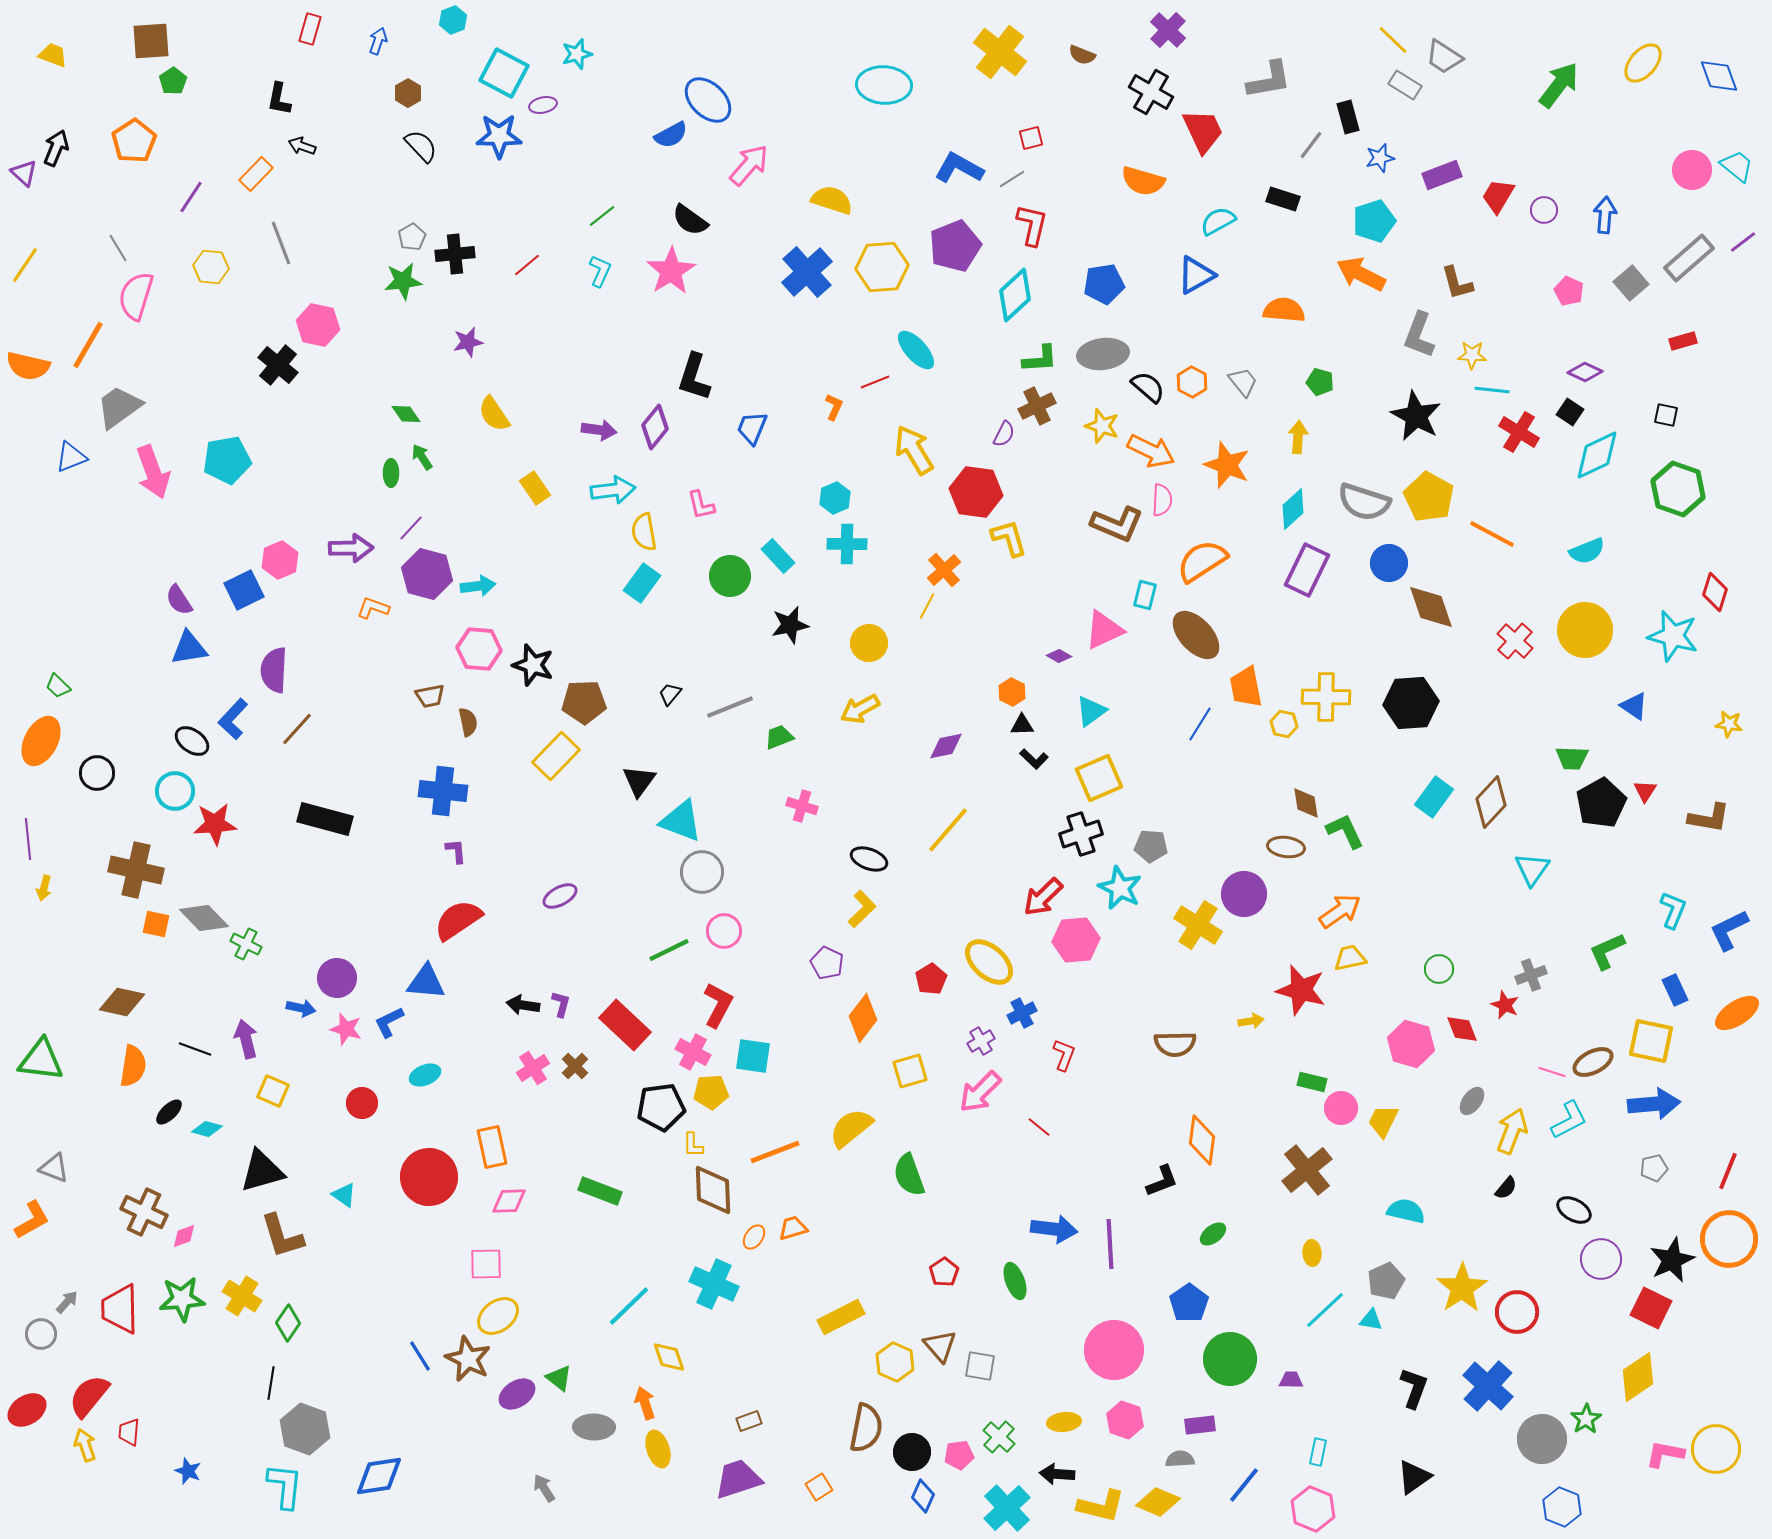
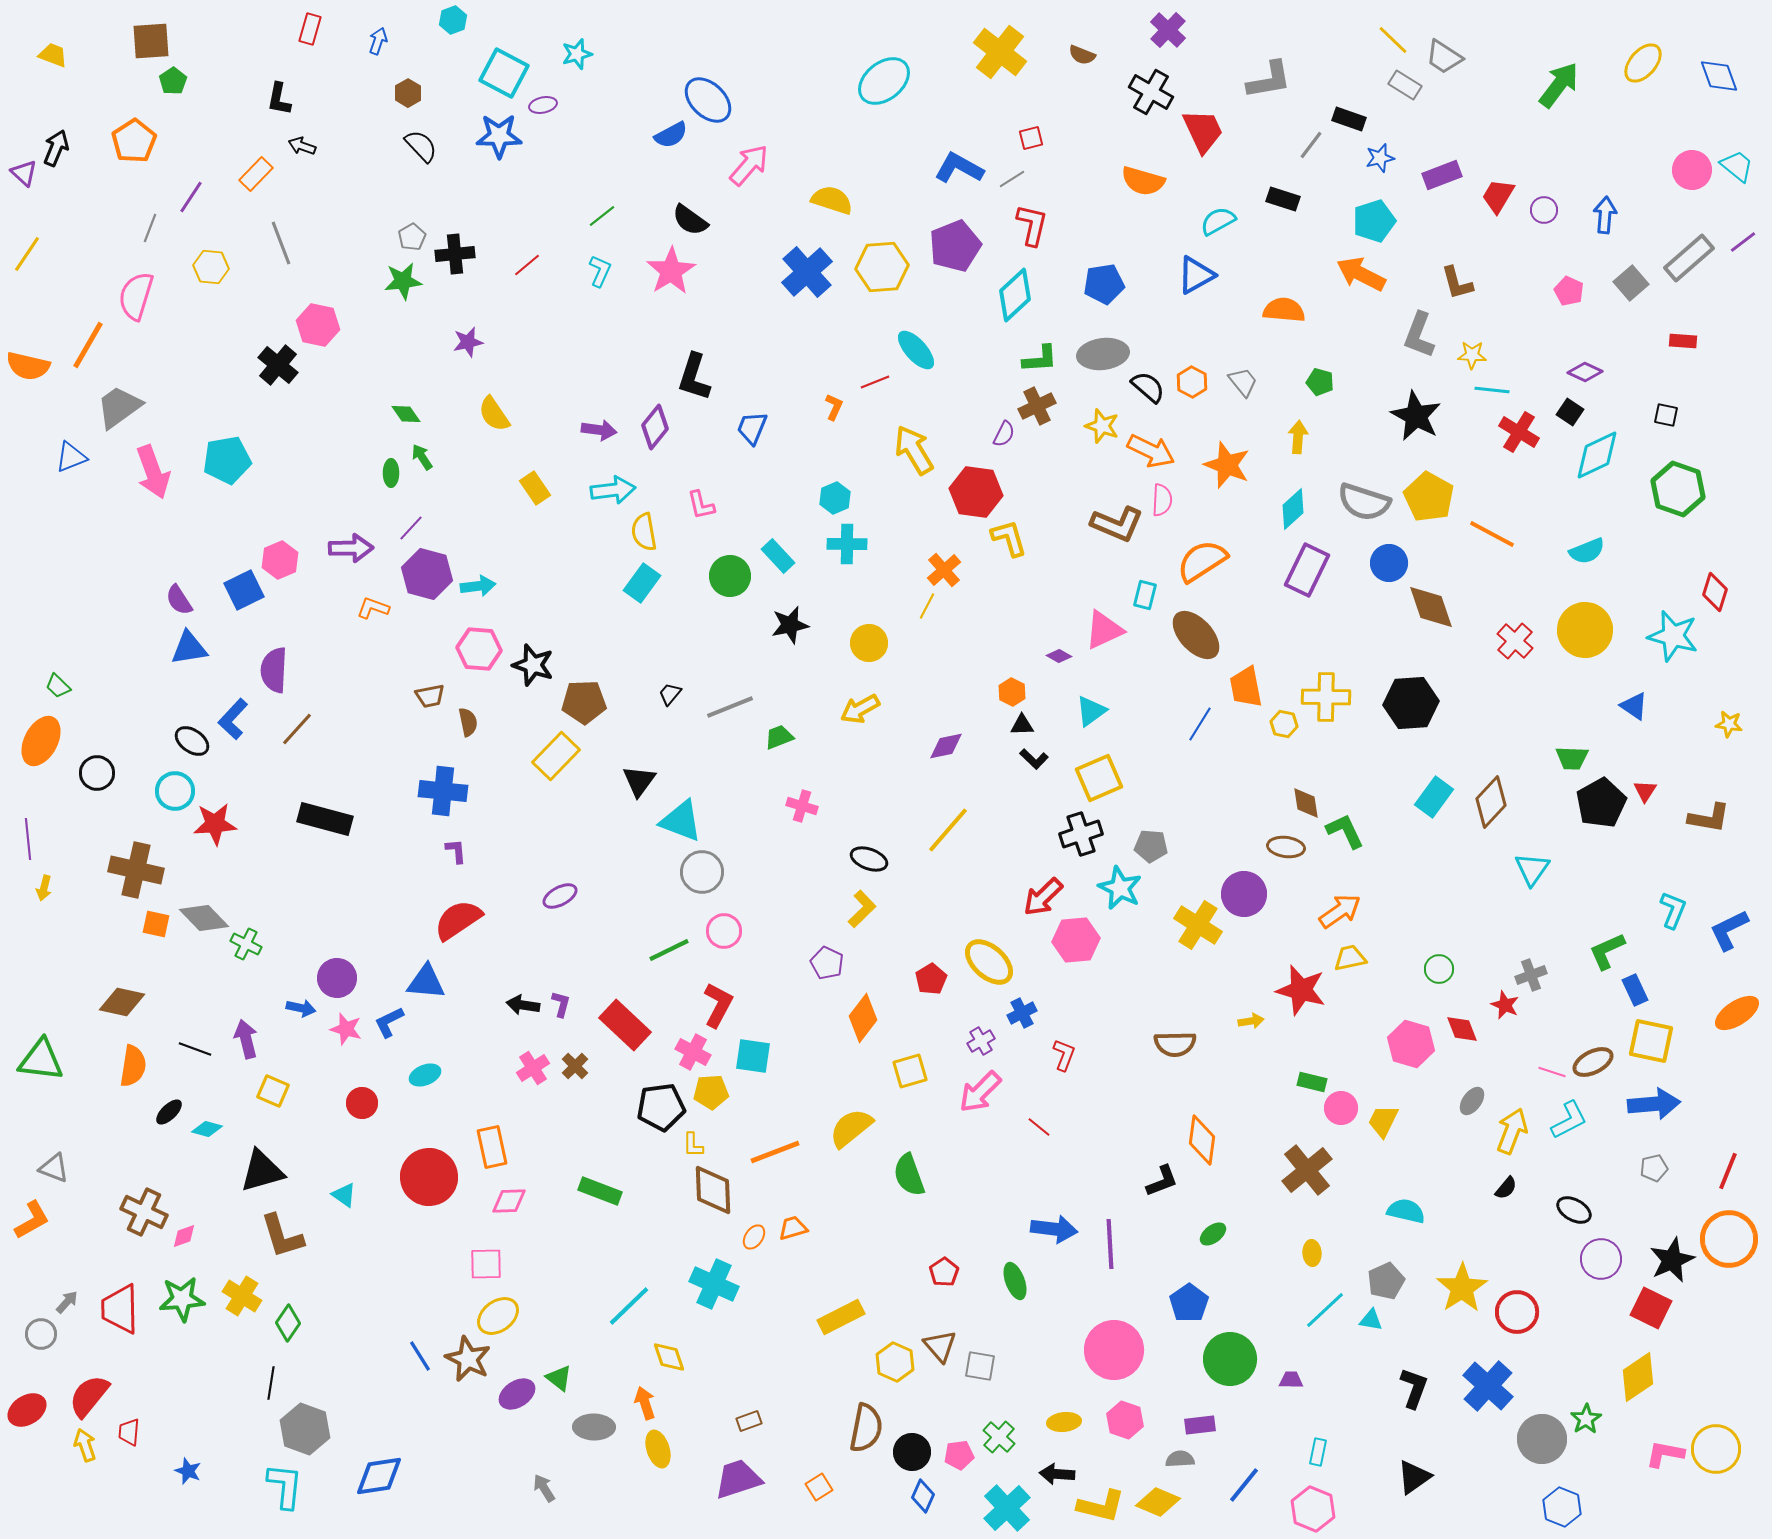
cyan ellipse at (884, 85): moved 4 px up; rotated 42 degrees counterclockwise
black rectangle at (1348, 117): moved 1 px right, 2 px down; rotated 56 degrees counterclockwise
gray line at (118, 248): moved 32 px right, 20 px up; rotated 52 degrees clockwise
yellow line at (25, 265): moved 2 px right, 11 px up
red rectangle at (1683, 341): rotated 20 degrees clockwise
blue rectangle at (1675, 990): moved 40 px left
